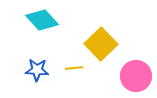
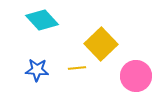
yellow line: moved 3 px right
